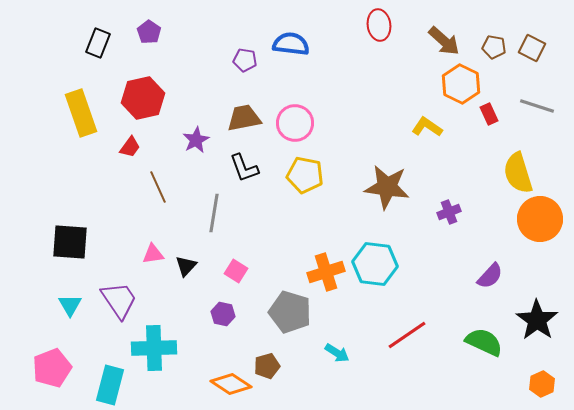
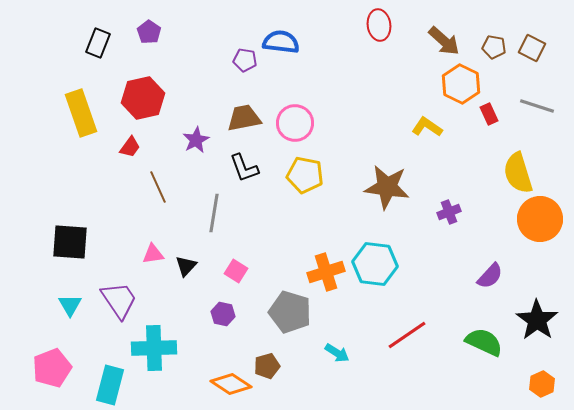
blue semicircle at (291, 44): moved 10 px left, 2 px up
